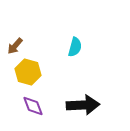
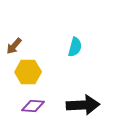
brown arrow: moved 1 px left
yellow hexagon: rotated 15 degrees counterclockwise
purple diamond: rotated 65 degrees counterclockwise
